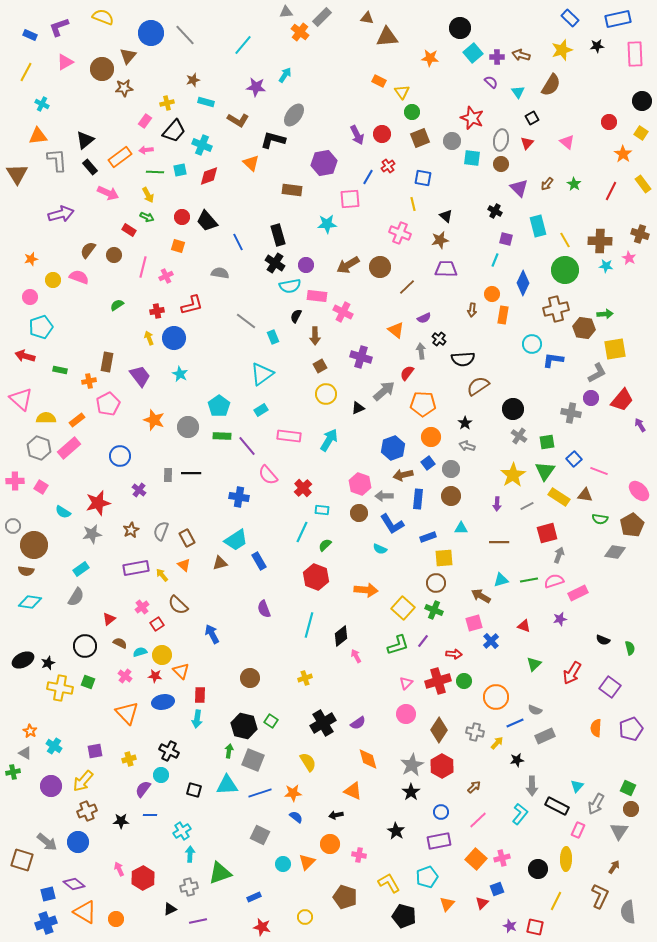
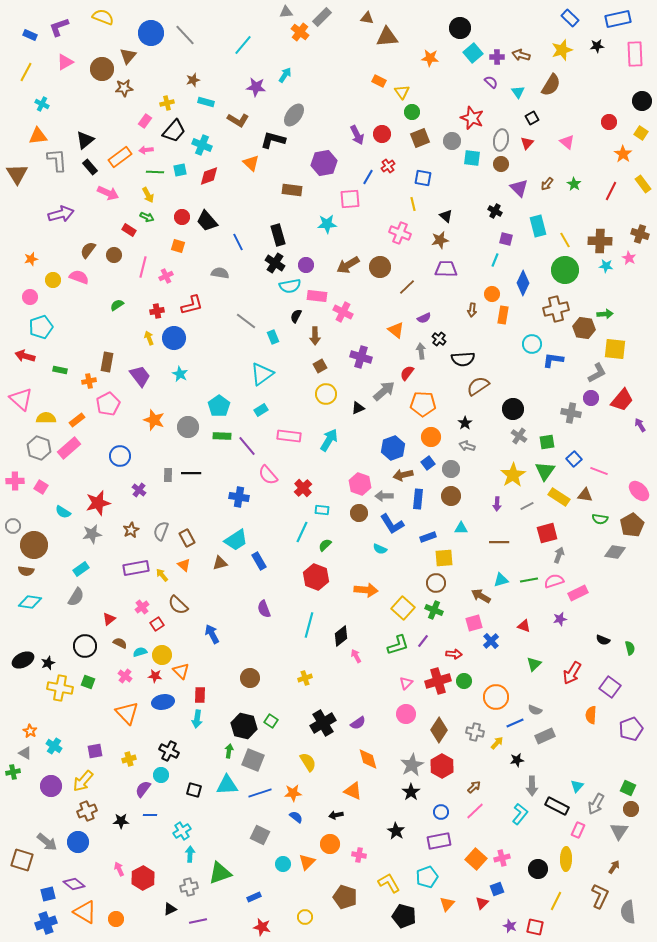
yellow square at (615, 349): rotated 15 degrees clockwise
orange semicircle at (596, 728): moved 5 px left, 13 px up
pink line at (478, 820): moved 3 px left, 9 px up
